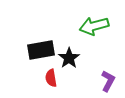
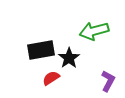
green arrow: moved 5 px down
red semicircle: rotated 66 degrees clockwise
